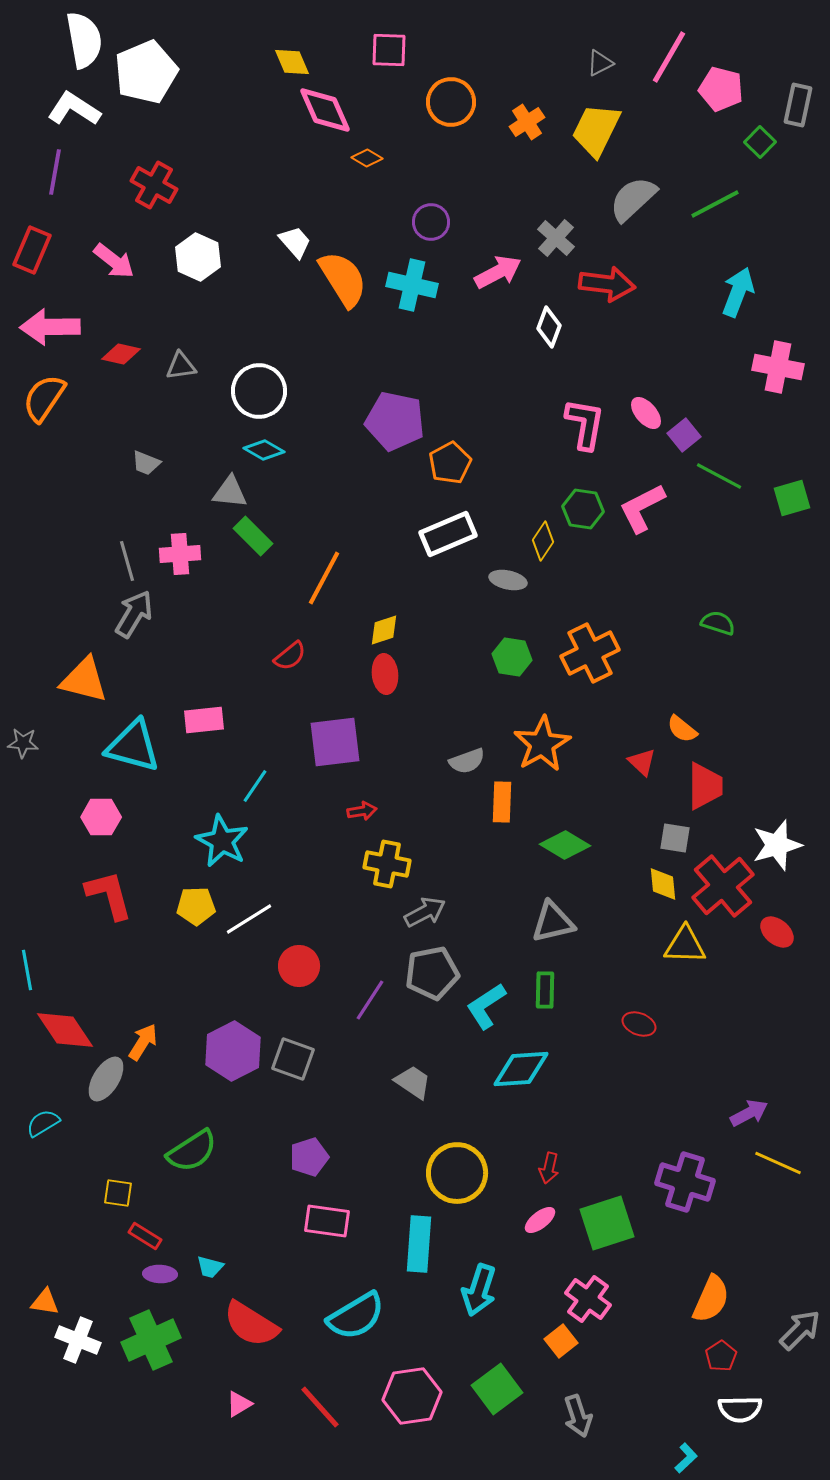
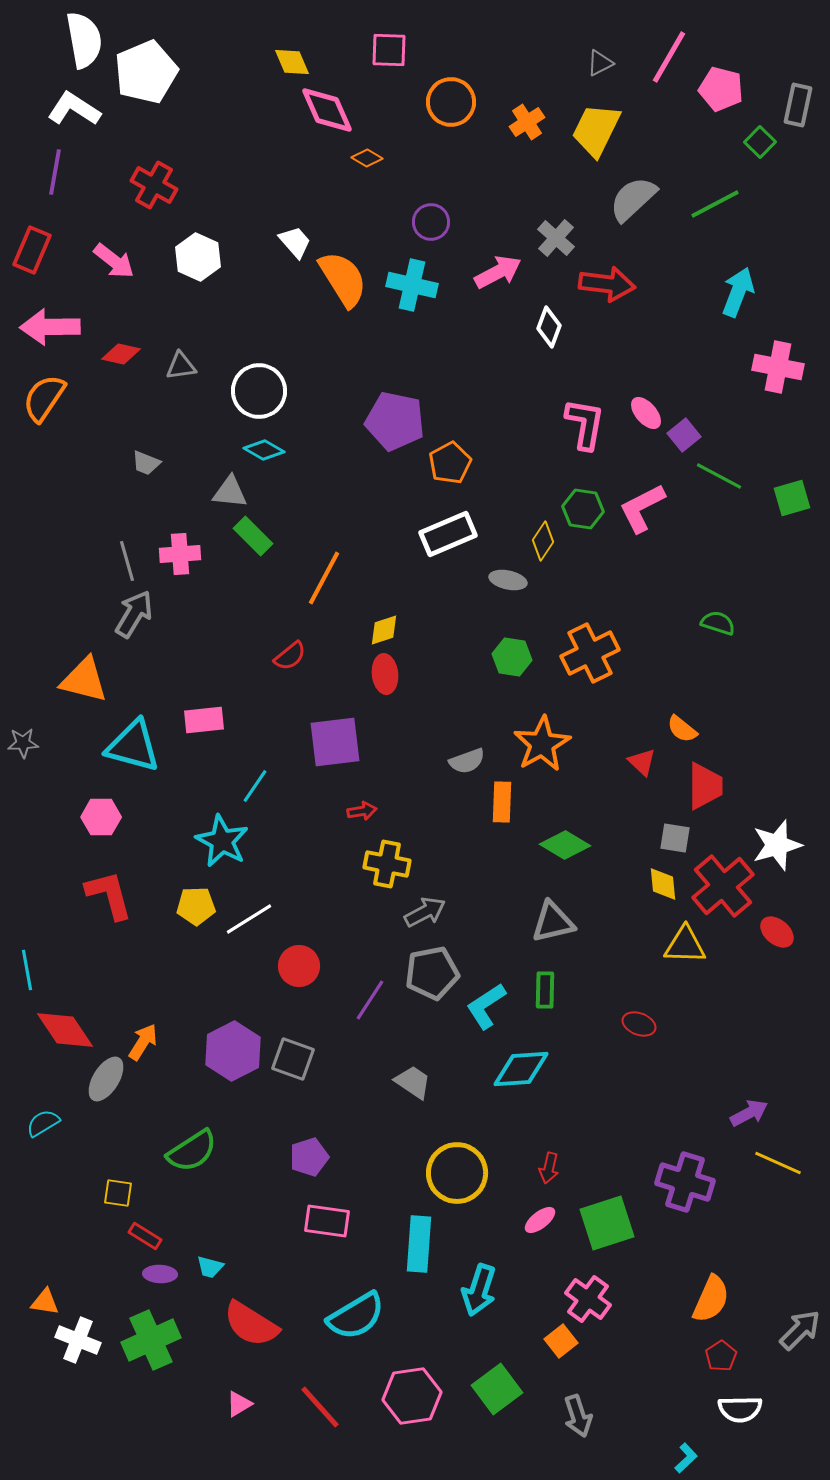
pink diamond at (325, 110): moved 2 px right
gray star at (23, 743): rotated 8 degrees counterclockwise
